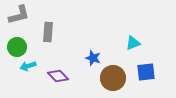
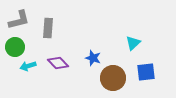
gray L-shape: moved 5 px down
gray rectangle: moved 4 px up
cyan triangle: rotated 21 degrees counterclockwise
green circle: moved 2 px left
purple diamond: moved 13 px up
